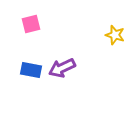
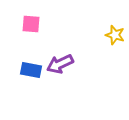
pink square: rotated 18 degrees clockwise
purple arrow: moved 2 px left, 4 px up
